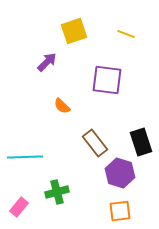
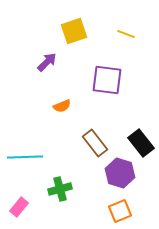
orange semicircle: rotated 66 degrees counterclockwise
black rectangle: moved 1 px down; rotated 20 degrees counterclockwise
green cross: moved 3 px right, 3 px up
orange square: rotated 15 degrees counterclockwise
